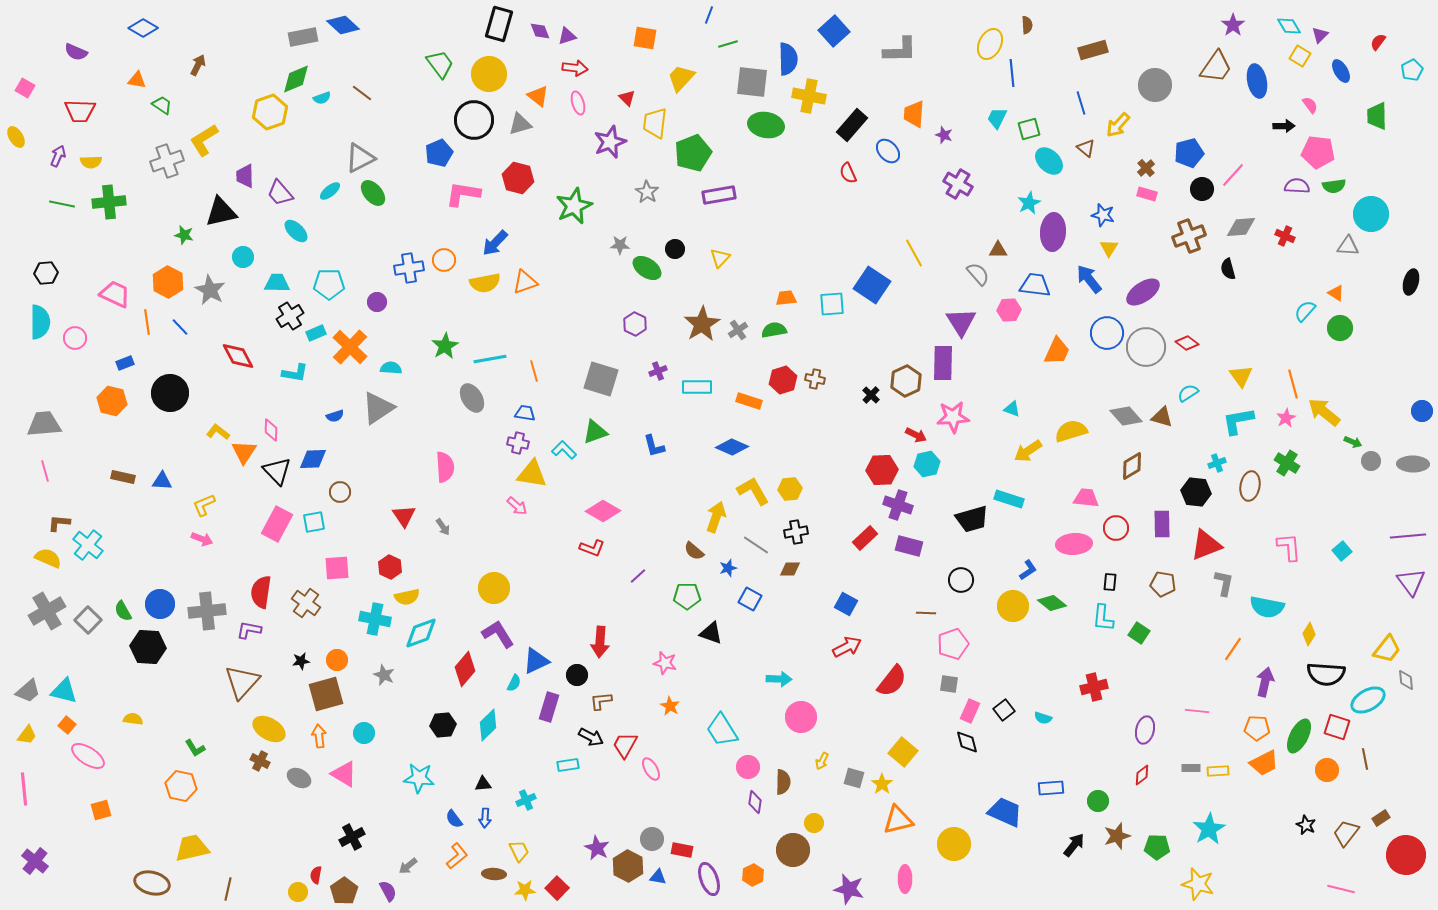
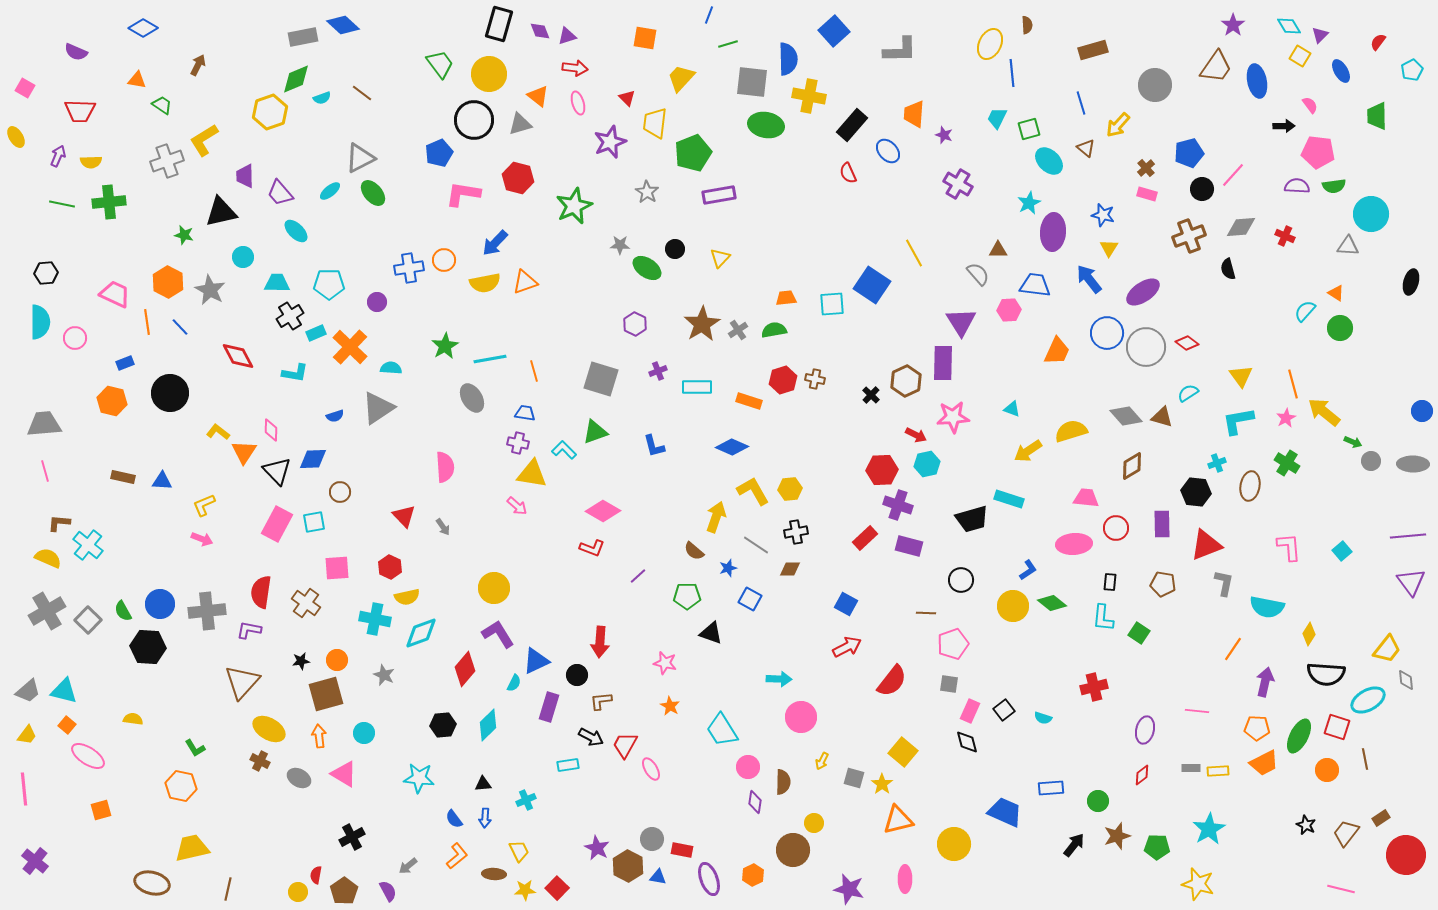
red triangle at (404, 516): rotated 10 degrees counterclockwise
